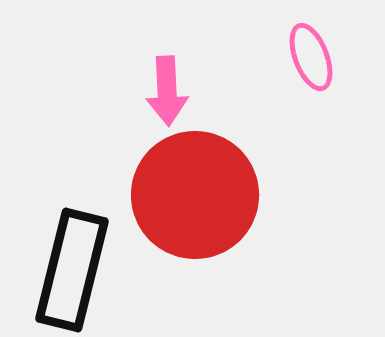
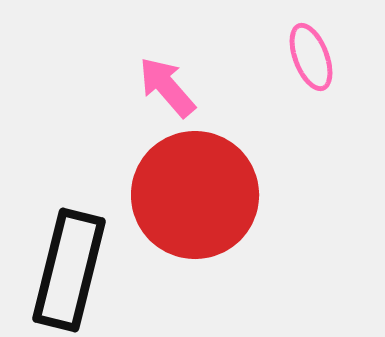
pink arrow: moved 4 px up; rotated 142 degrees clockwise
black rectangle: moved 3 px left
